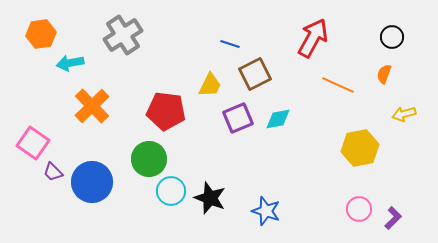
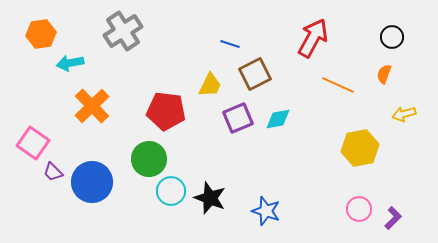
gray cross: moved 4 px up
